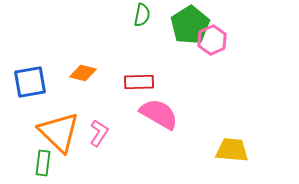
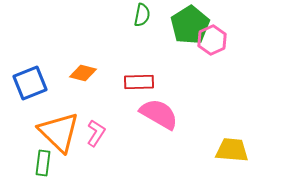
blue square: moved 1 px down; rotated 12 degrees counterclockwise
pink L-shape: moved 3 px left
